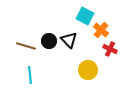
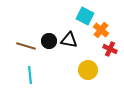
black triangle: rotated 36 degrees counterclockwise
